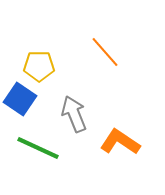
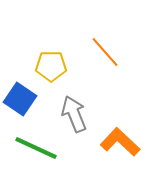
yellow pentagon: moved 12 px right
orange L-shape: rotated 9 degrees clockwise
green line: moved 2 px left
